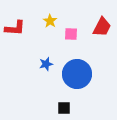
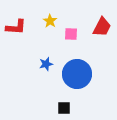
red L-shape: moved 1 px right, 1 px up
